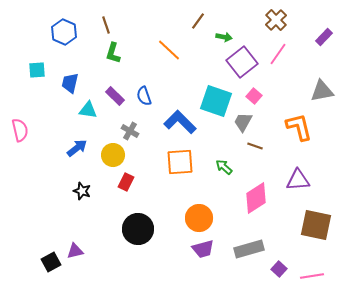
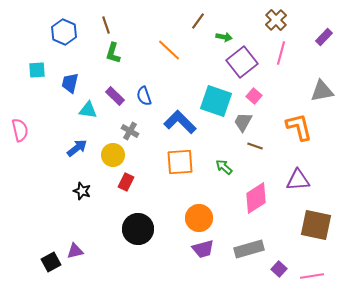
pink line at (278, 54): moved 3 px right, 1 px up; rotated 20 degrees counterclockwise
